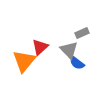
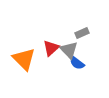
red triangle: moved 11 px right, 1 px down
orange triangle: moved 2 px up; rotated 25 degrees counterclockwise
